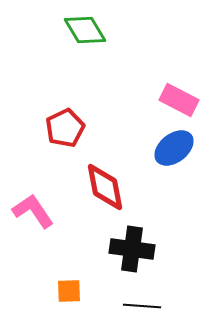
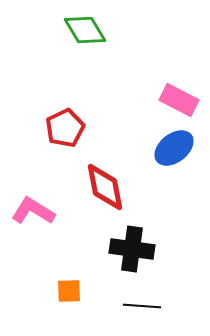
pink L-shape: rotated 24 degrees counterclockwise
